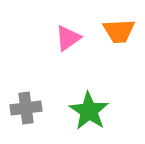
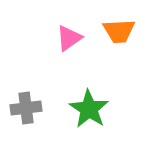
pink triangle: moved 1 px right
green star: moved 2 px up
